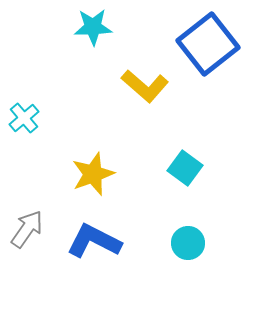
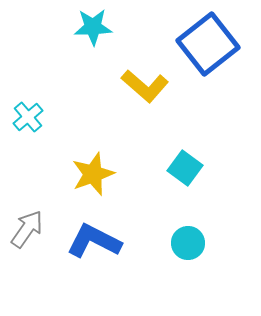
cyan cross: moved 4 px right, 1 px up
